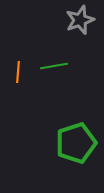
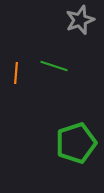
green line: rotated 28 degrees clockwise
orange line: moved 2 px left, 1 px down
